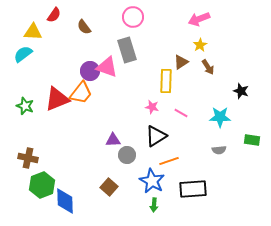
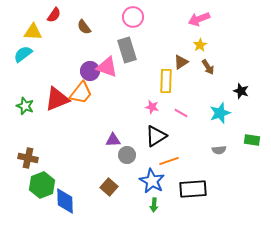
cyan star: moved 4 px up; rotated 20 degrees counterclockwise
